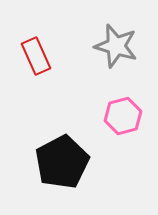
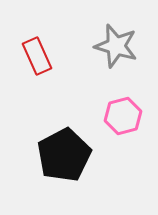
red rectangle: moved 1 px right
black pentagon: moved 2 px right, 7 px up
